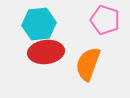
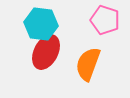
cyan hexagon: moved 2 px right; rotated 12 degrees clockwise
red ellipse: rotated 56 degrees counterclockwise
